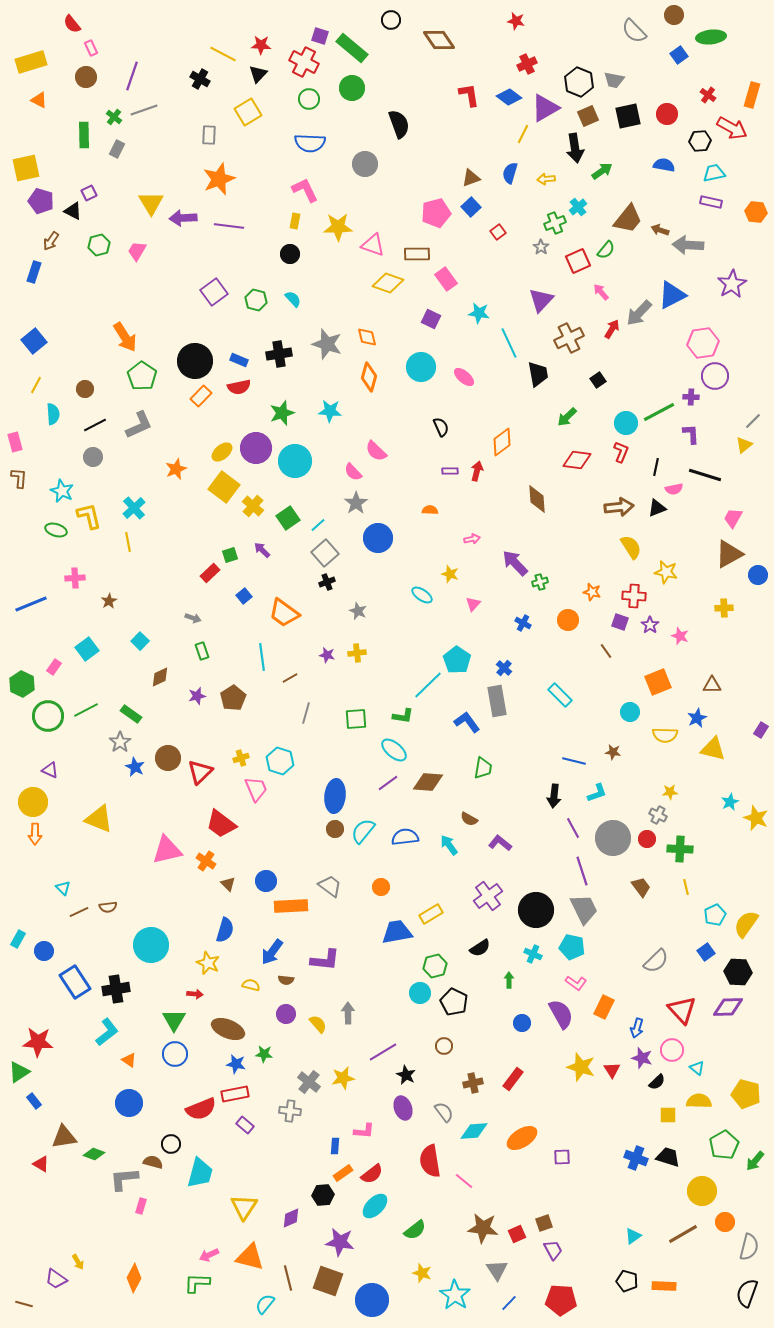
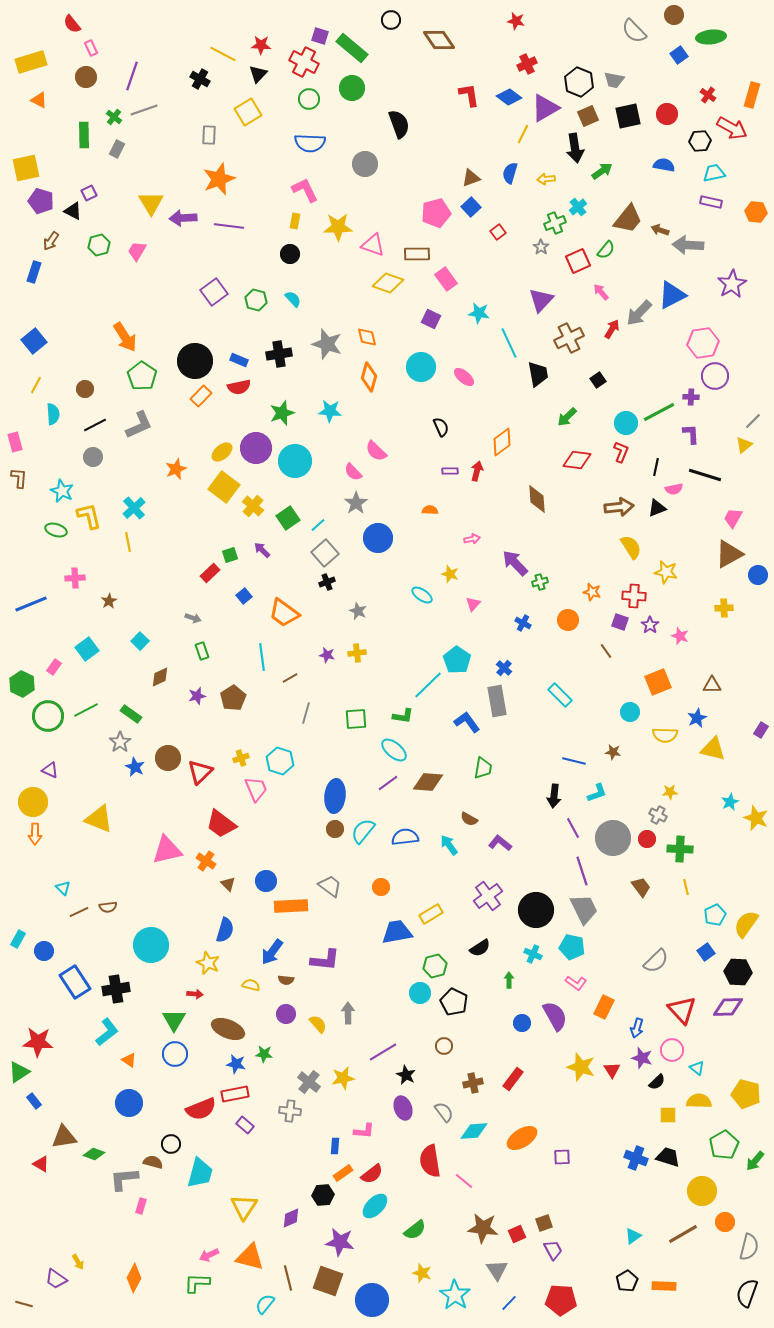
purple semicircle at (561, 1014): moved 6 px left, 2 px down
black pentagon at (627, 1281): rotated 25 degrees clockwise
